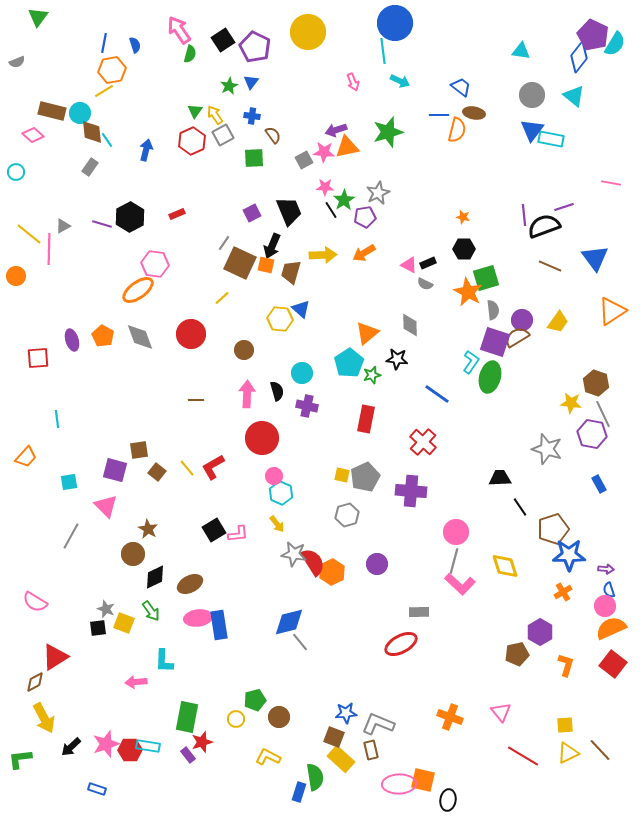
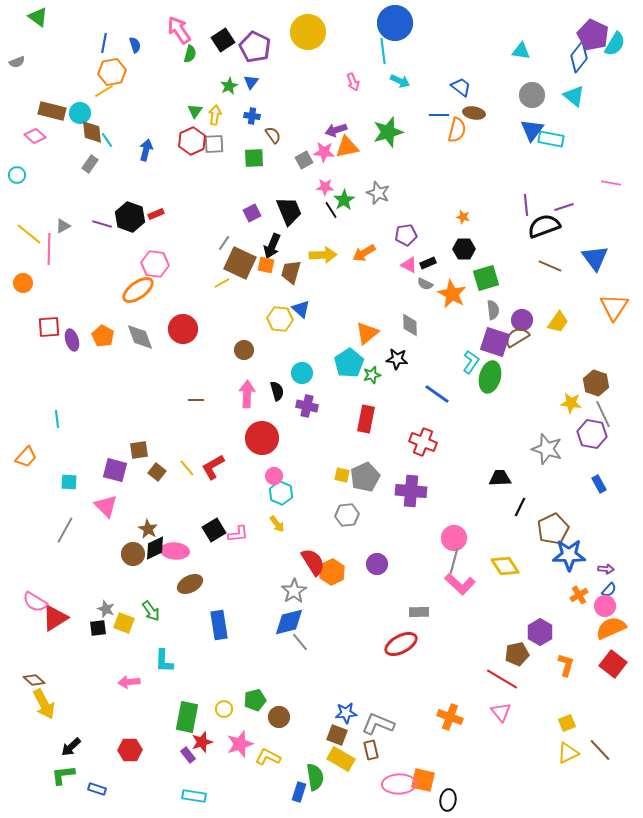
green triangle at (38, 17): rotated 30 degrees counterclockwise
orange hexagon at (112, 70): moved 2 px down
yellow arrow at (215, 115): rotated 42 degrees clockwise
pink diamond at (33, 135): moved 2 px right, 1 px down
gray square at (223, 135): moved 9 px left, 9 px down; rotated 25 degrees clockwise
gray rectangle at (90, 167): moved 3 px up
cyan circle at (16, 172): moved 1 px right, 3 px down
gray star at (378, 193): rotated 25 degrees counterclockwise
red rectangle at (177, 214): moved 21 px left
purple line at (524, 215): moved 2 px right, 10 px up
black hexagon at (130, 217): rotated 12 degrees counterclockwise
purple pentagon at (365, 217): moved 41 px right, 18 px down
orange circle at (16, 276): moved 7 px right, 7 px down
orange star at (468, 292): moved 16 px left, 2 px down
yellow line at (222, 298): moved 15 px up; rotated 14 degrees clockwise
orange triangle at (612, 311): moved 2 px right, 4 px up; rotated 24 degrees counterclockwise
red circle at (191, 334): moved 8 px left, 5 px up
red square at (38, 358): moved 11 px right, 31 px up
red cross at (423, 442): rotated 20 degrees counterclockwise
cyan square at (69, 482): rotated 12 degrees clockwise
black line at (520, 507): rotated 60 degrees clockwise
gray hexagon at (347, 515): rotated 10 degrees clockwise
brown pentagon at (553, 529): rotated 8 degrees counterclockwise
pink circle at (456, 532): moved 2 px left, 6 px down
gray line at (71, 536): moved 6 px left, 6 px up
gray star at (294, 554): moved 37 px down; rotated 30 degrees clockwise
yellow diamond at (505, 566): rotated 16 degrees counterclockwise
black diamond at (155, 577): moved 29 px up
blue semicircle at (609, 590): rotated 119 degrees counterclockwise
orange cross at (563, 592): moved 16 px right, 3 px down
pink ellipse at (198, 618): moved 23 px left, 67 px up; rotated 12 degrees clockwise
red triangle at (55, 657): moved 39 px up
brown diamond at (35, 682): moved 1 px left, 2 px up; rotated 70 degrees clockwise
pink arrow at (136, 682): moved 7 px left
yellow arrow at (44, 718): moved 14 px up
yellow circle at (236, 719): moved 12 px left, 10 px up
yellow square at (565, 725): moved 2 px right, 2 px up; rotated 18 degrees counterclockwise
brown square at (334, 737): moved 3 px right, 2 px up
pink star at (106, 744): moved 134 px right
cyan rectangle at (148, 746): moved 46 px right, 50 px down
red line at (523, 756): moved 21 px left, 77 px up
green L-shape at (20, 759): moved 43 px right, 16 px down
yellow rectangle at (341, 759): rotated 12 degrees counterclockwise
